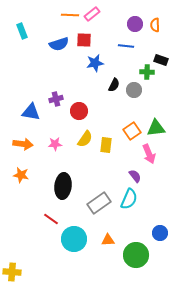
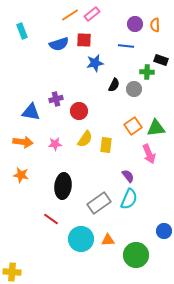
orange line: rotated 36 degrees counterclockwise
gray circle: moved 1 px up
orange square: moved 1 px right, 5 px up
orange arrow: moved 2 px up
purple semicircle: moved 7 px left
blue circle: moved 4 px right, 2 px up
cyan circle: moved 7 px right
